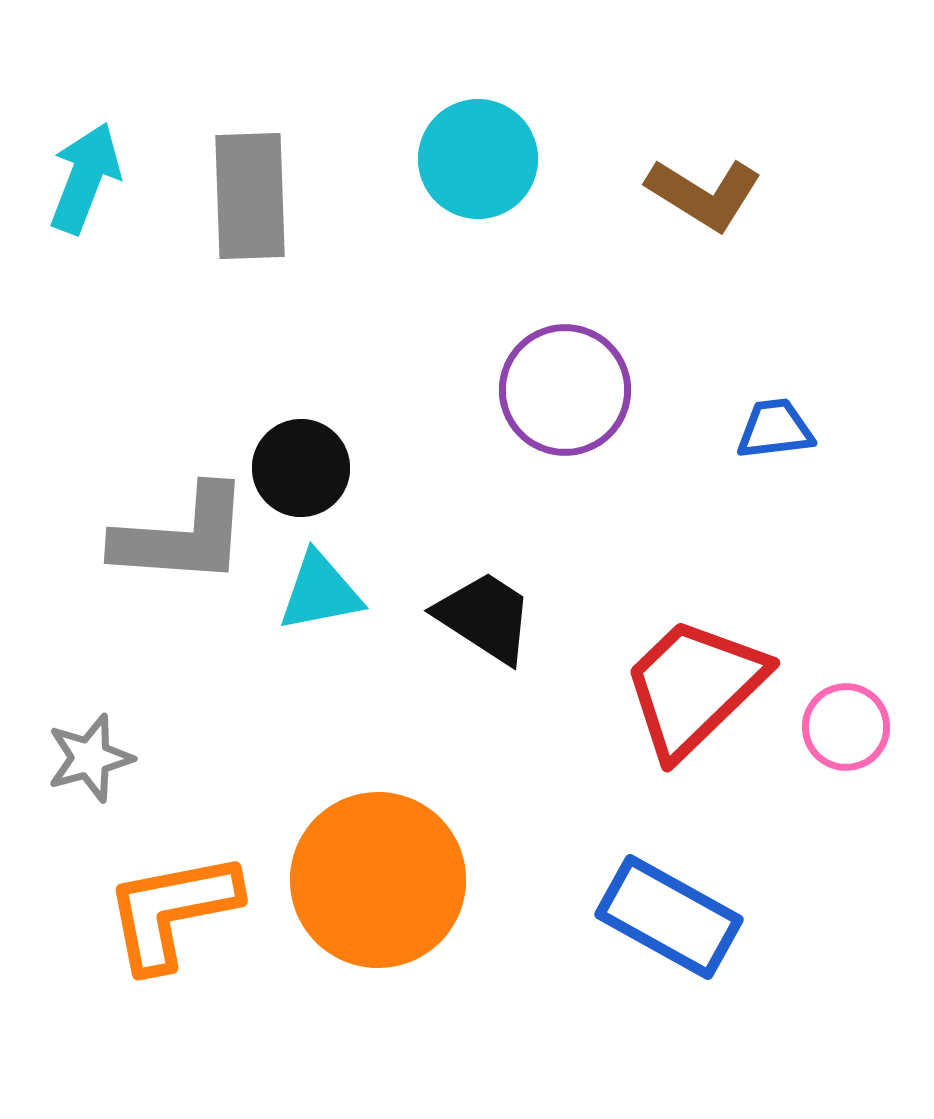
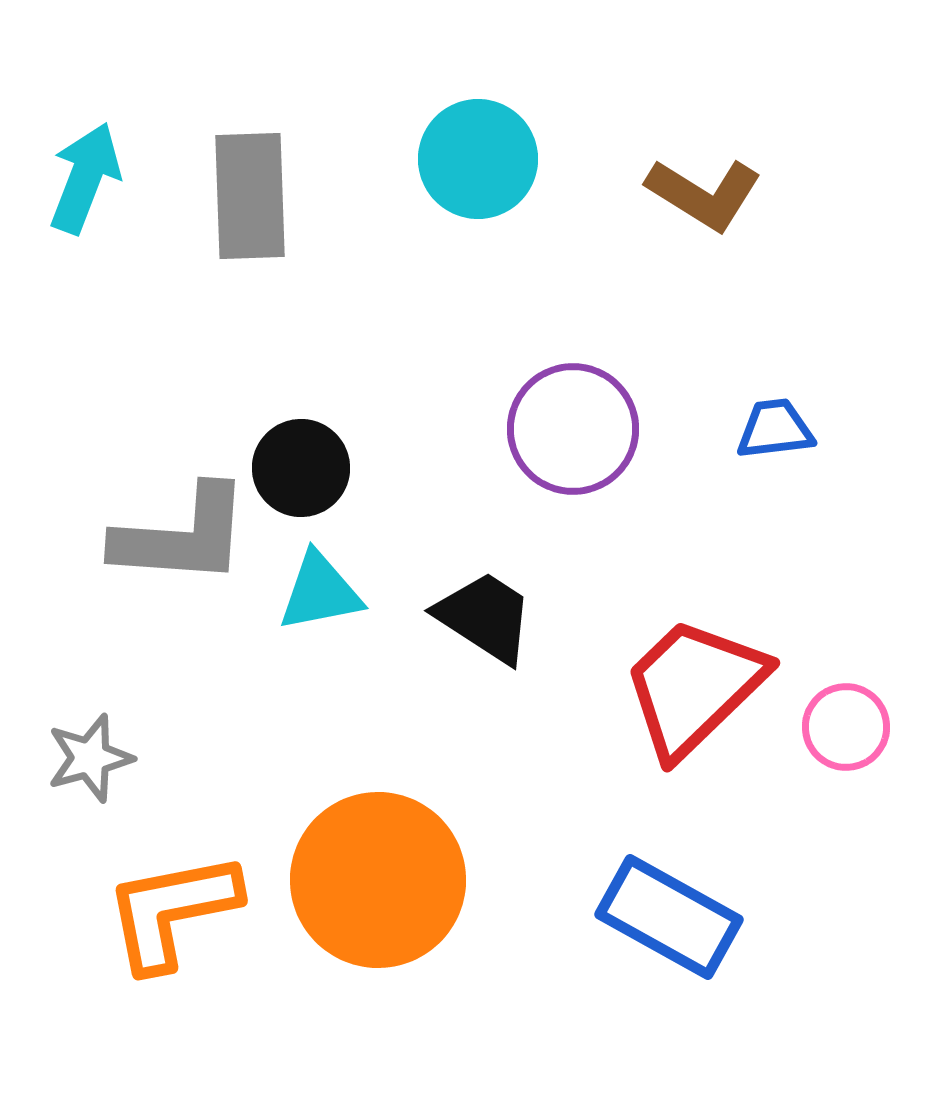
purple circle: moved 8 px right, 39 px down
